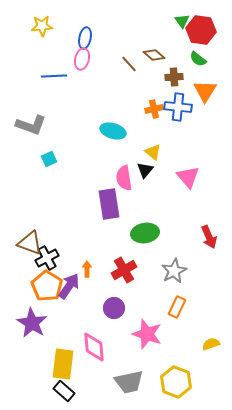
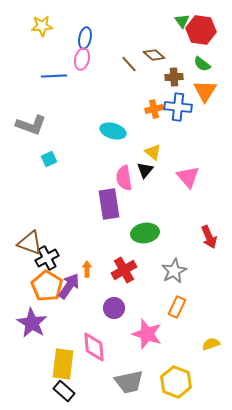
green semicircle: moved 4 px right, 5 px down
